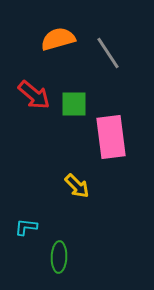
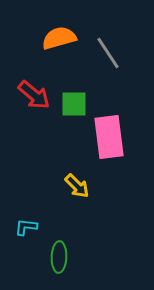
orange semicircle: moved 1 px right, 1 px up
pink rectangle: moved 2 px left
